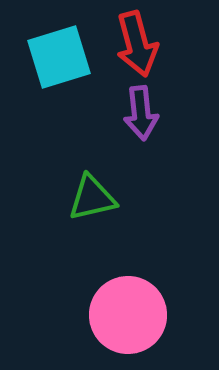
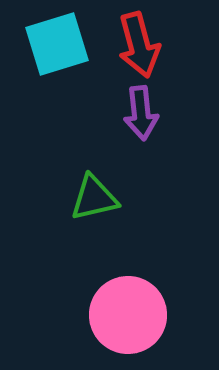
red arrow: moved 2 px right, 1 px down
cyan square: moved 2 px left, 13 px up
green triangle: moved 2 px right
